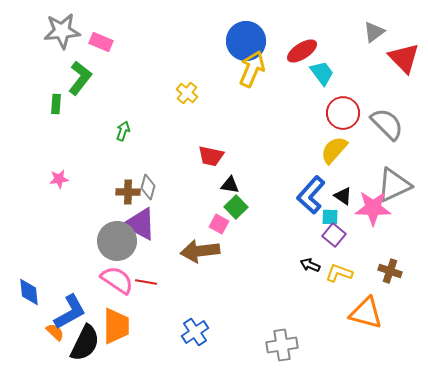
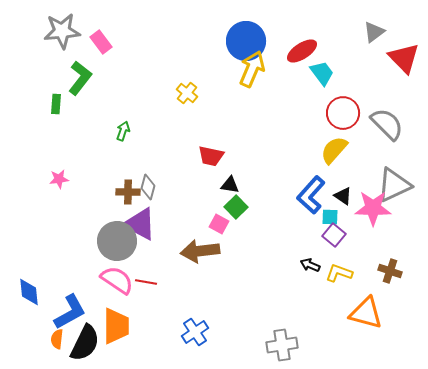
pink rectangle at (101, 42): rotated 30 degrees clockwise
orange semicircle at (55, 332): moved 2 px right, 7 px down; rotated 126 degrees counterclockwise
